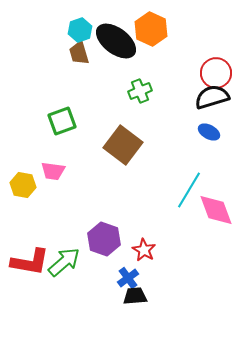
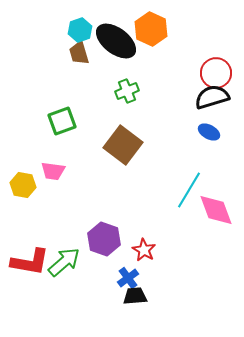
green cross: moved 13 px left
